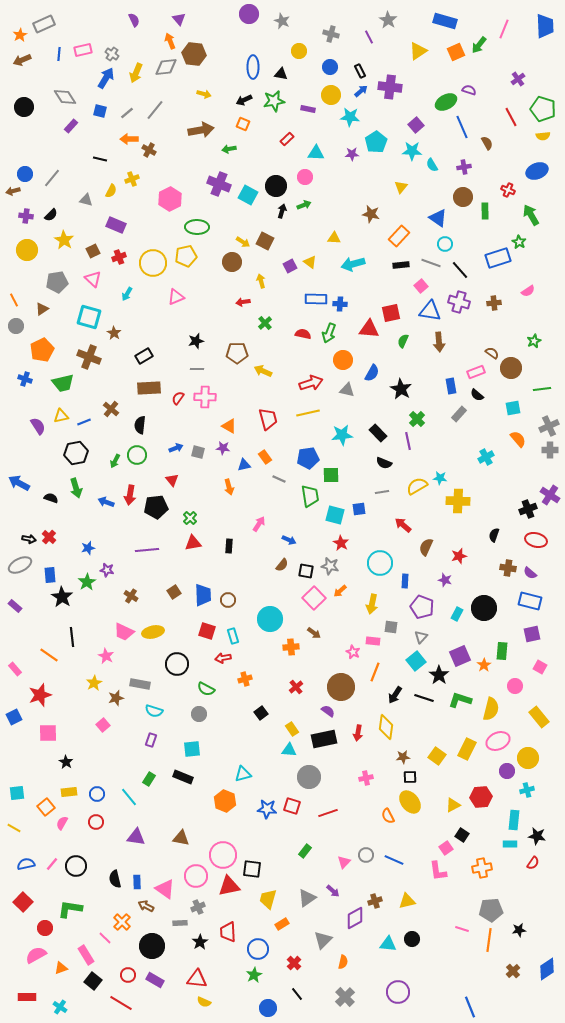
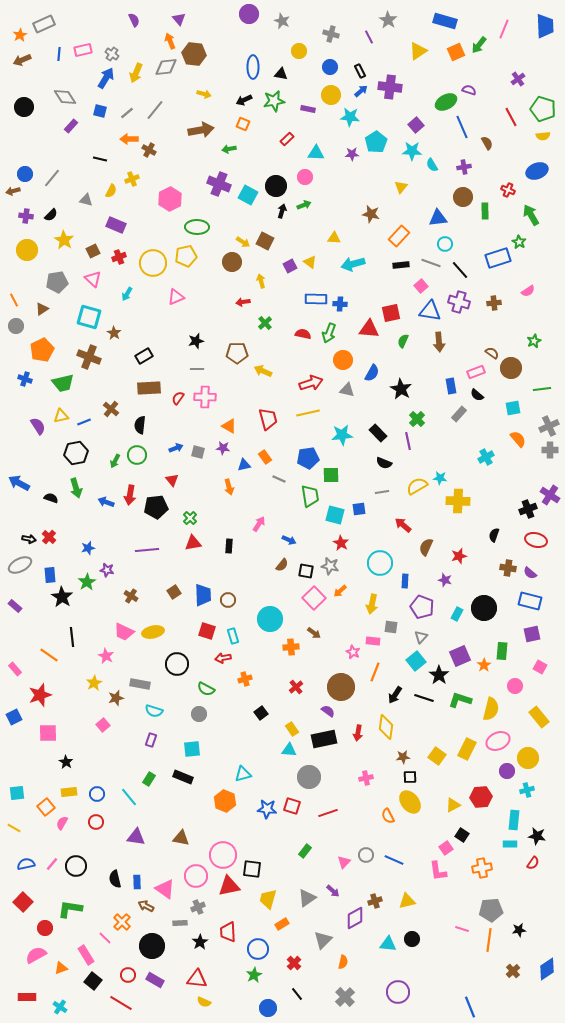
blue triangle at (438, 218): rotated 42 degrees counterclockwise
